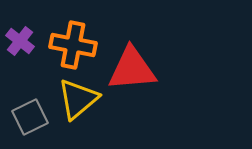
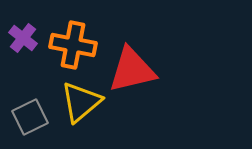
purple cross: moved 3 px right, 3 px up
red triangle: moved 1 px down; rotated 8 degrees counterclockwise
yellow triangle: moved 3 px right, 3 px down
